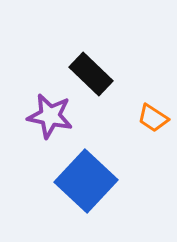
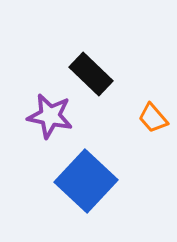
orange trapezoid: rotated 16 degrees clockwise
